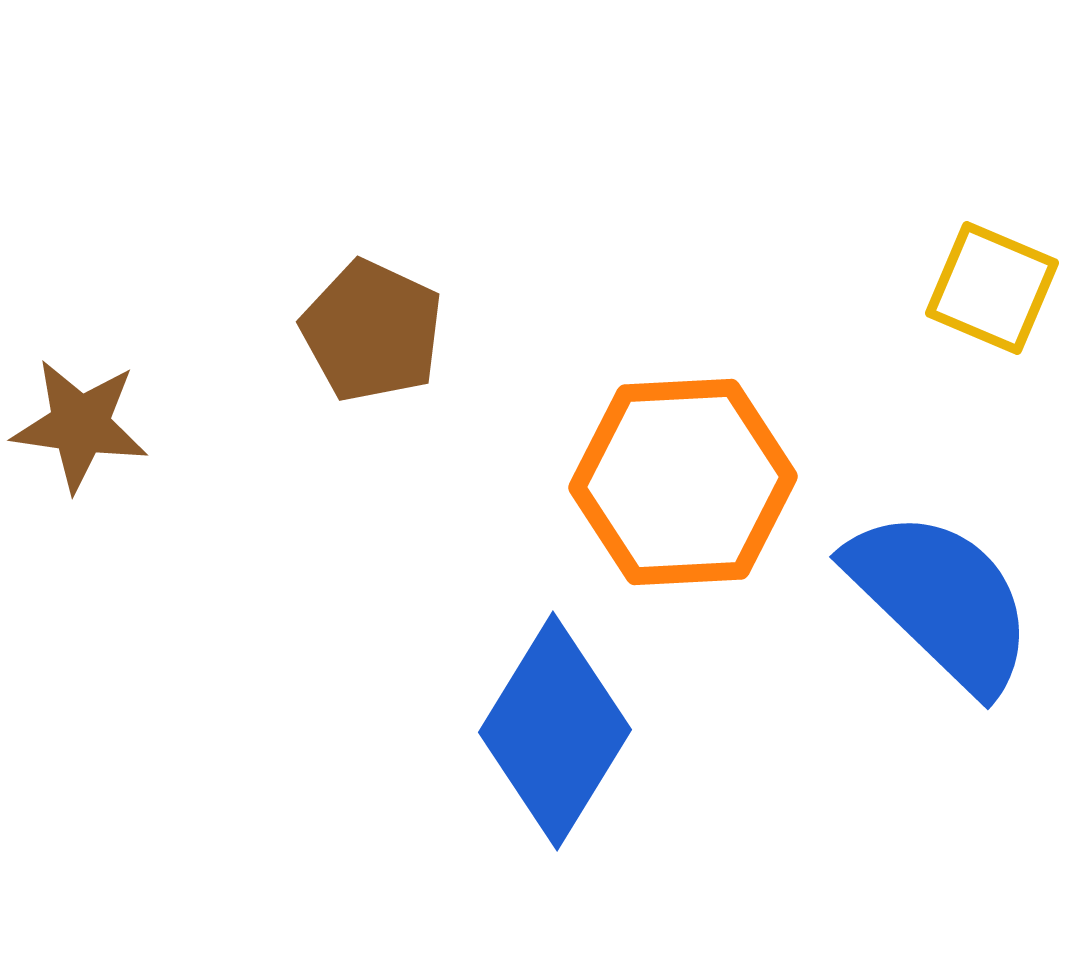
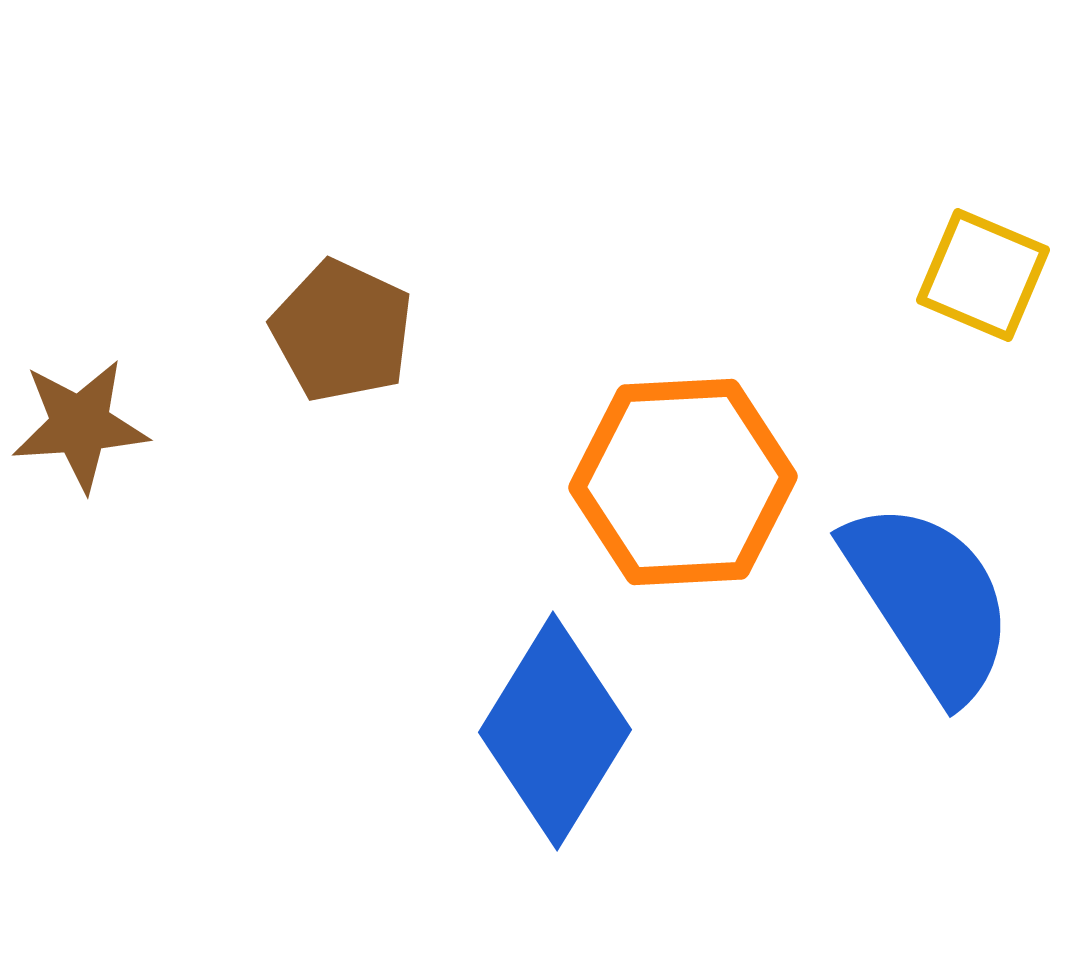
yellow square: moved 9 px left, 13 px up
brown pentagon: moved 30 px left
brown star: rotated 12 degrees counterclockwise
blue semicircle: moved 12 px left; rotated 13 degrees clockwise
